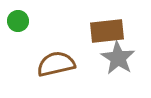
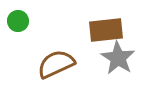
brown rectangle: moved 1 px left, 1 px up
brown semicircle: rotated 12 degrees counterclockwise
